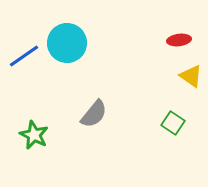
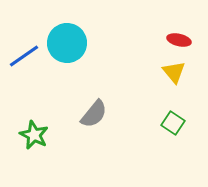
red ellipse: rotated 20 degrees clockwise
yellow triangle: moved 17 px left, 4 px up; rotated 15 degrees clockwise
